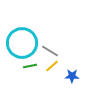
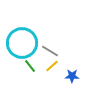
green line: rotated 64 degrees clockwise
